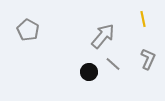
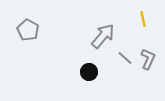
gray line: moved 12 px right, 6 px up
